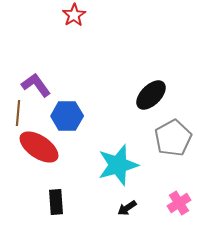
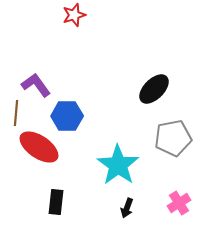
red star: rotated 15 degrees clockwise
black ellipse: moved 3 px right, 6 px up
brown line: moved 2 px left
gray pentagon: rotated 18 degrees clockwise
cyan star: rotated 21 degrees counterclockwise
black rectangle: rotated 10 degrees clockwise
black arrow: rotated 36 degrees counterclockwise
